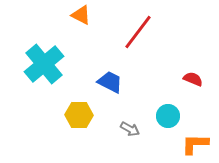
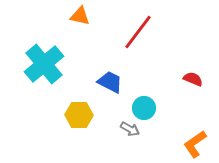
orange triangle: moved 1 px left, 1 px down; rotated 15 degrees counterclockwise
cyan circle: moved 24 px left, 8 px up
orange L-shape: rotated 36 degrees counterclockwise
